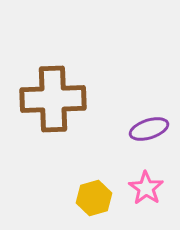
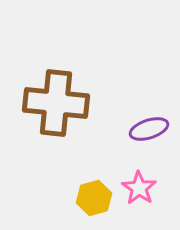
brown cross: moved 3 px right, 4 px down; rotated 8 degrees clockwise
pink star: moved 7 px left
